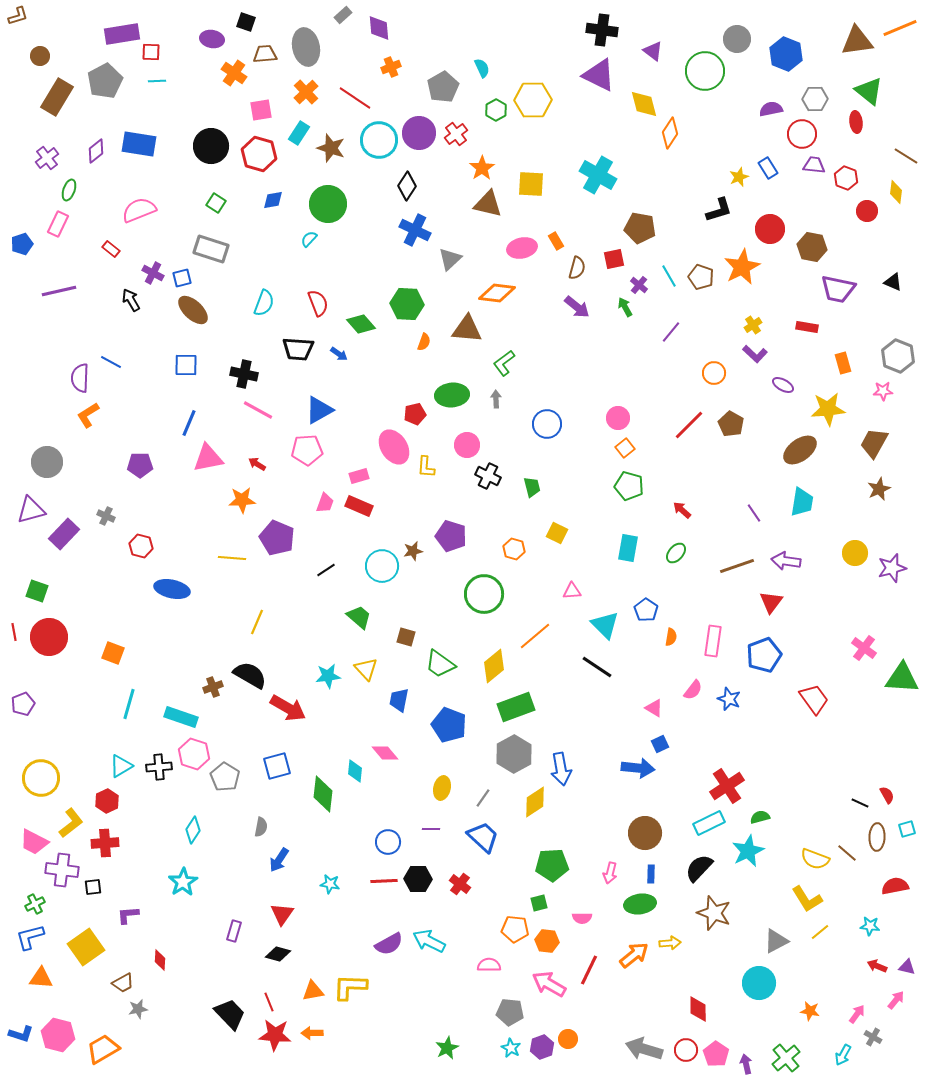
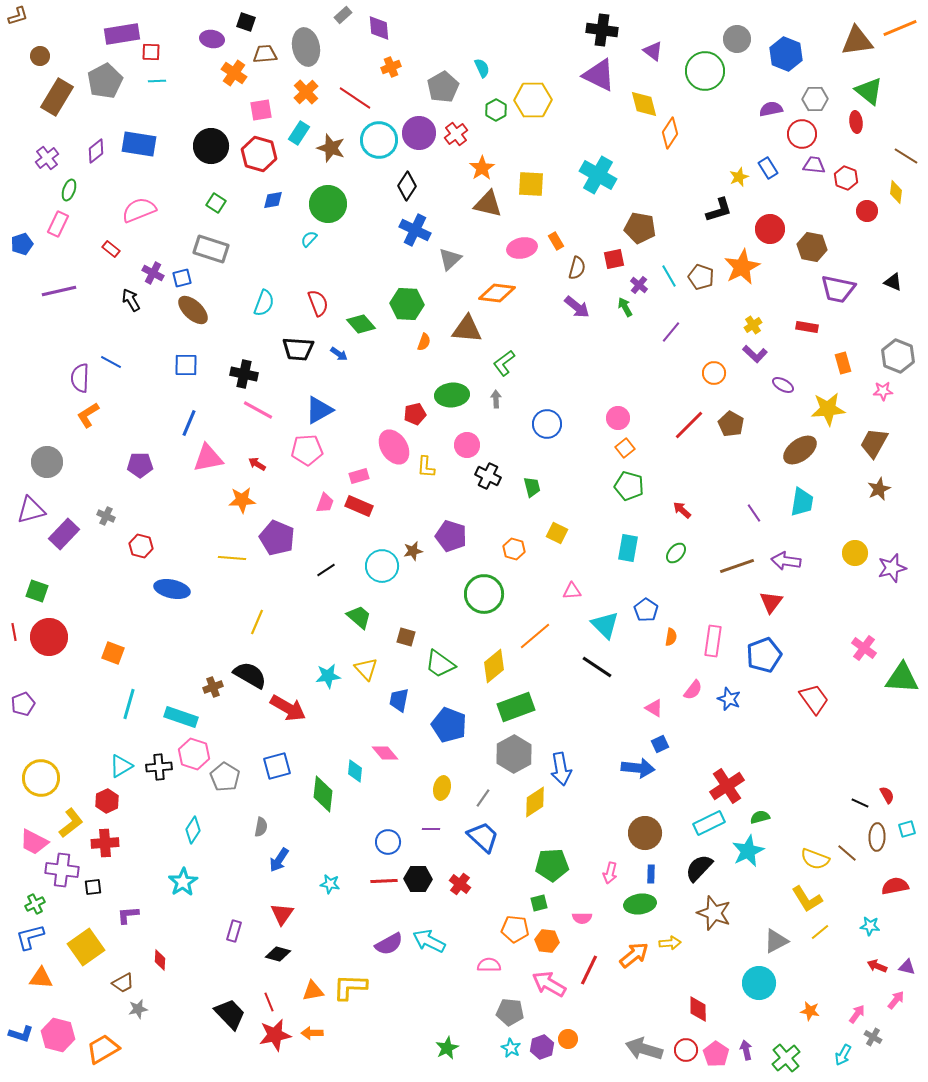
red star at (275, 1035): rotated 16 degrees counterclockwise
purple arrow at (746, 1064): moved 14 px up
